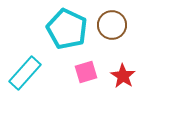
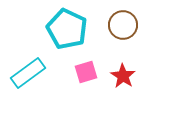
brown circle: moved 11 px right
cyan rectangle: moved 3 px right; rotated 12 degrees clockwise
